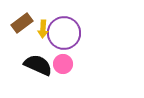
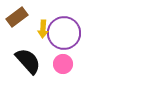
brown rectangle: moved 5 px left, 6 px up
black semicircle: moved 10 px left, 4 px up; rotated 24 degrees clockwise
